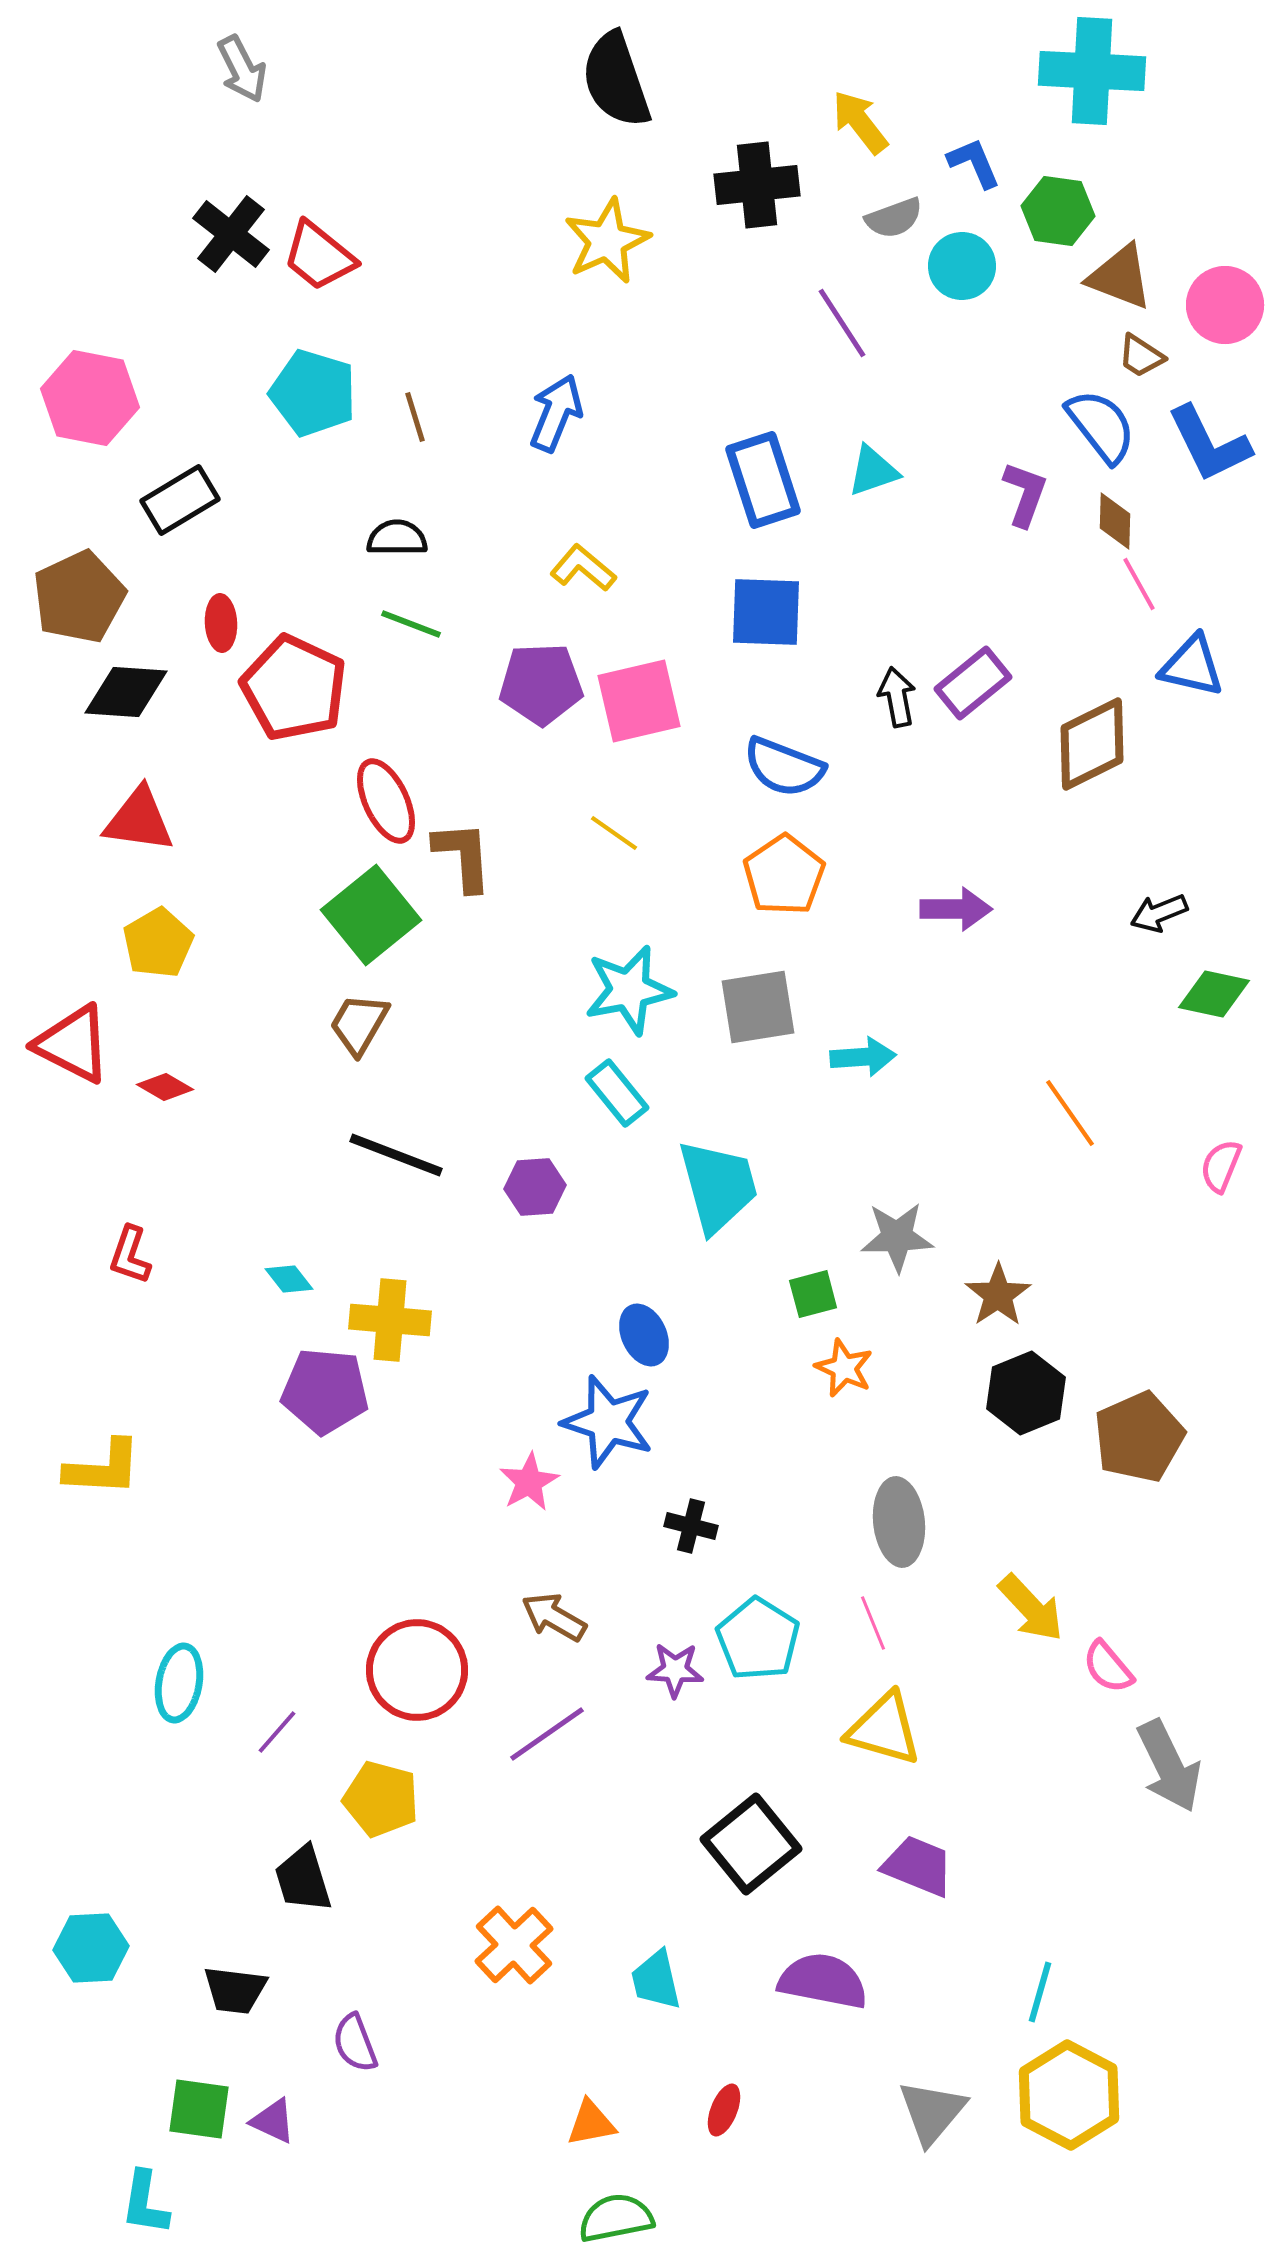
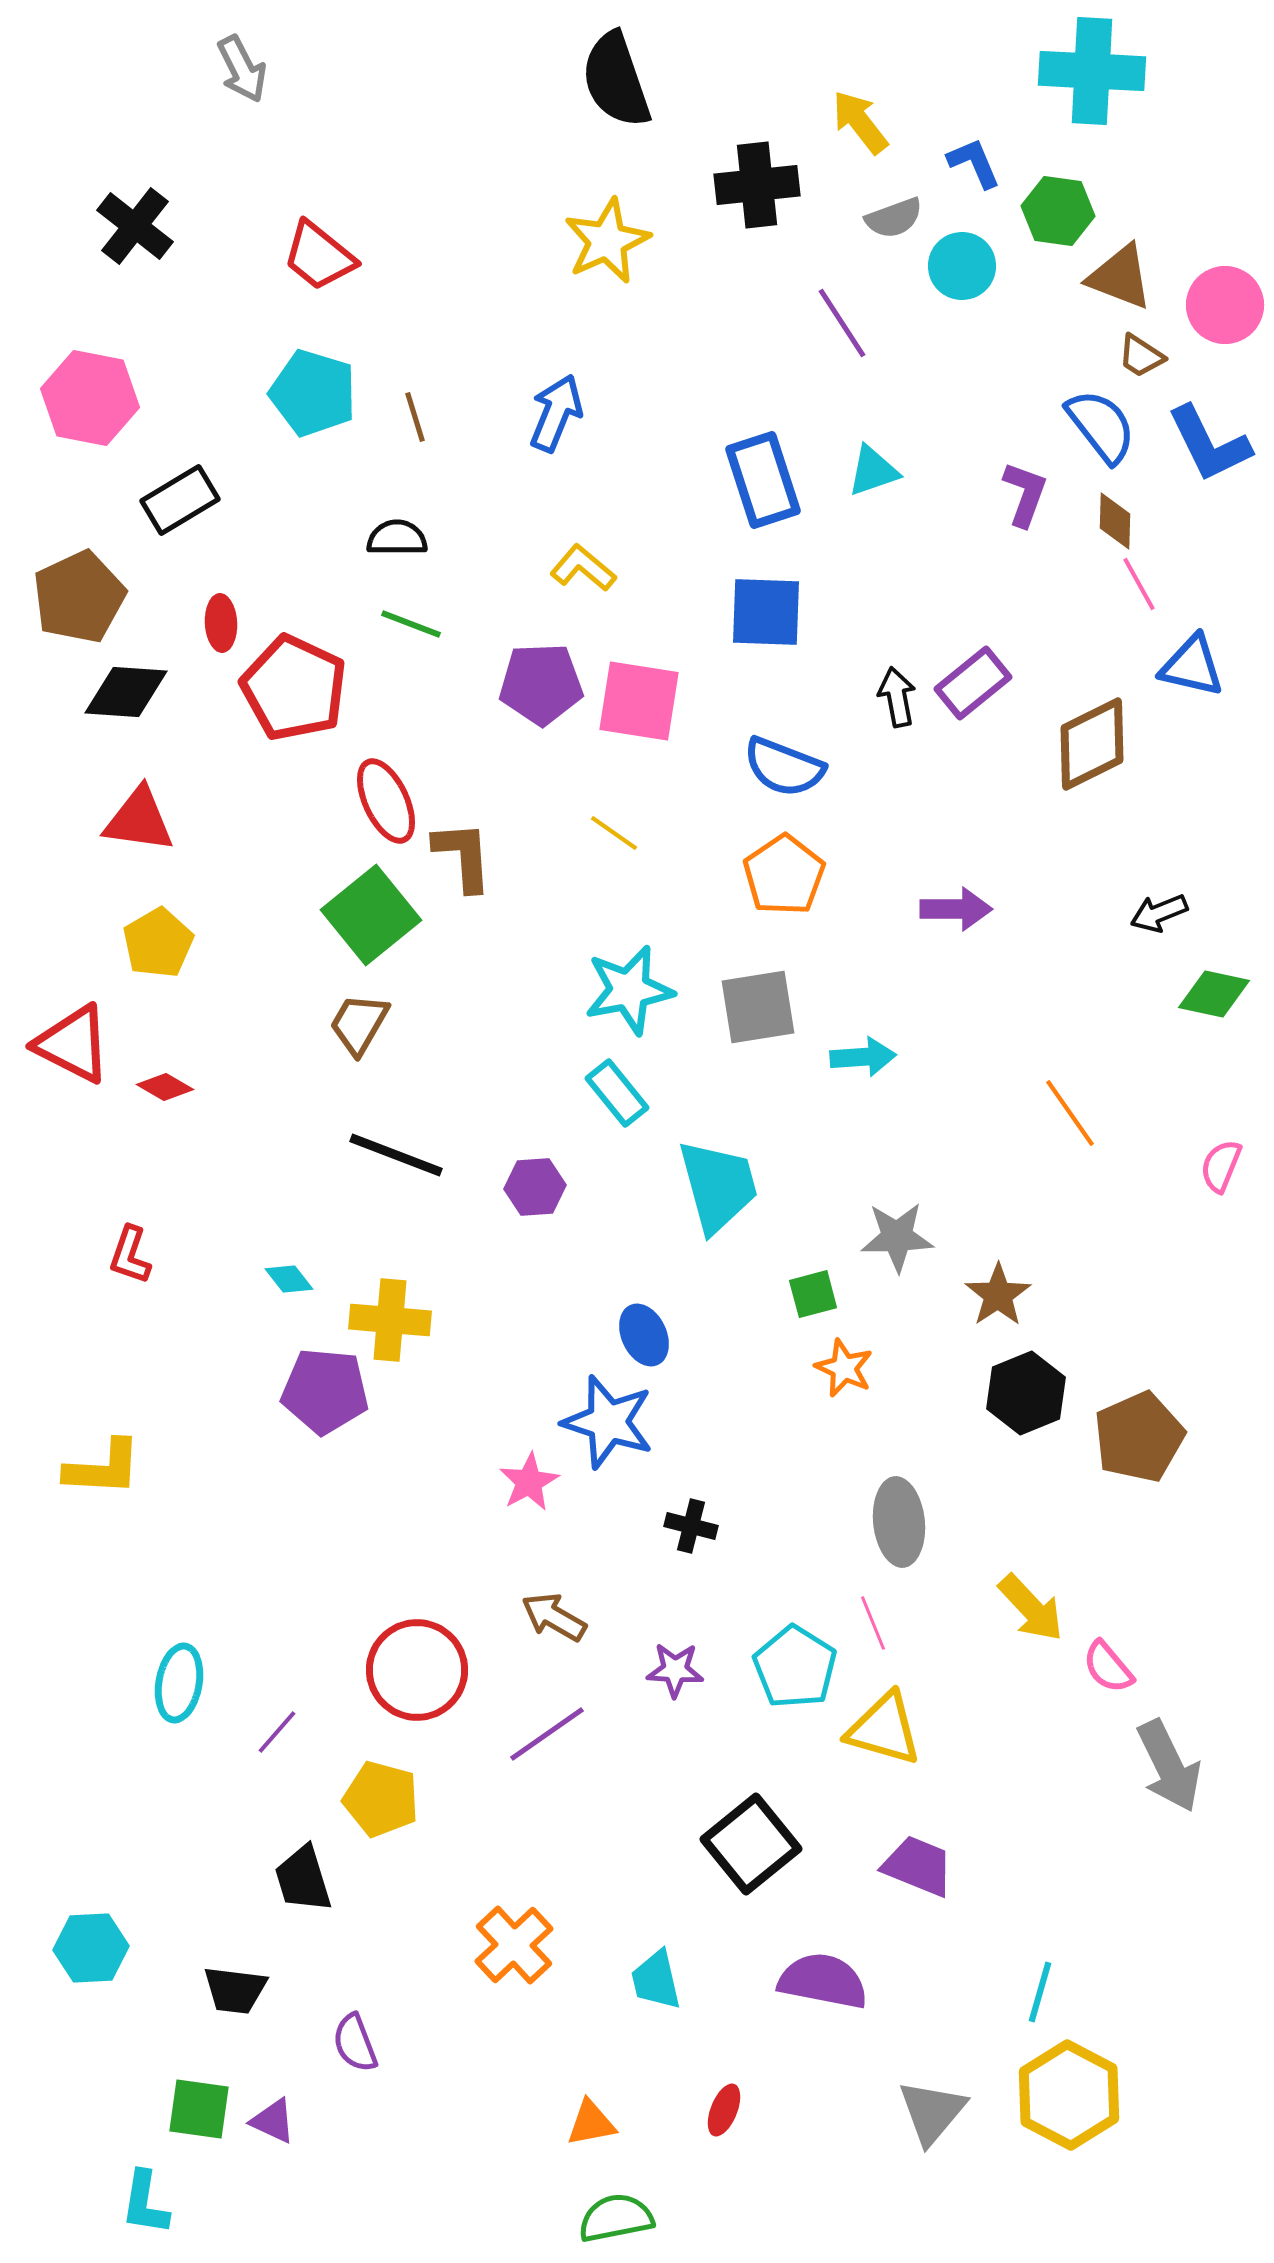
black cross at (231, 234): moved 96 px left, 8 px up
pink square at (639, 701): rotated 22 degrees clockwise
cyan pentagon at (758, 1639): moved 37 px right, 28 px down
